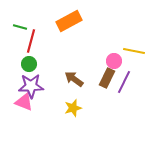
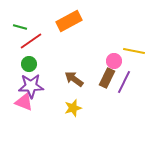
red line: rotated 40 degrees clockwise
